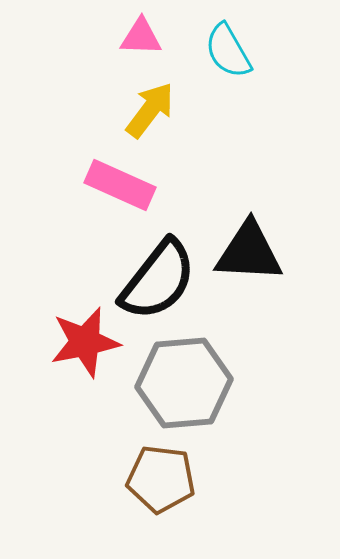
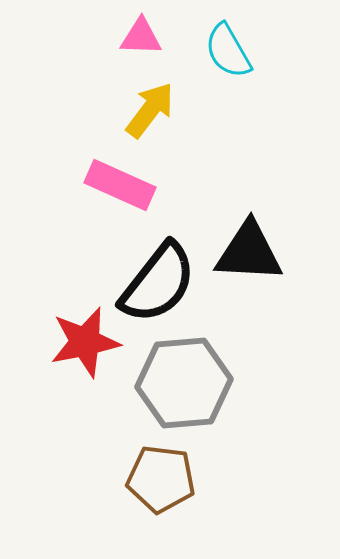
black semicircle: moved 3 px down
